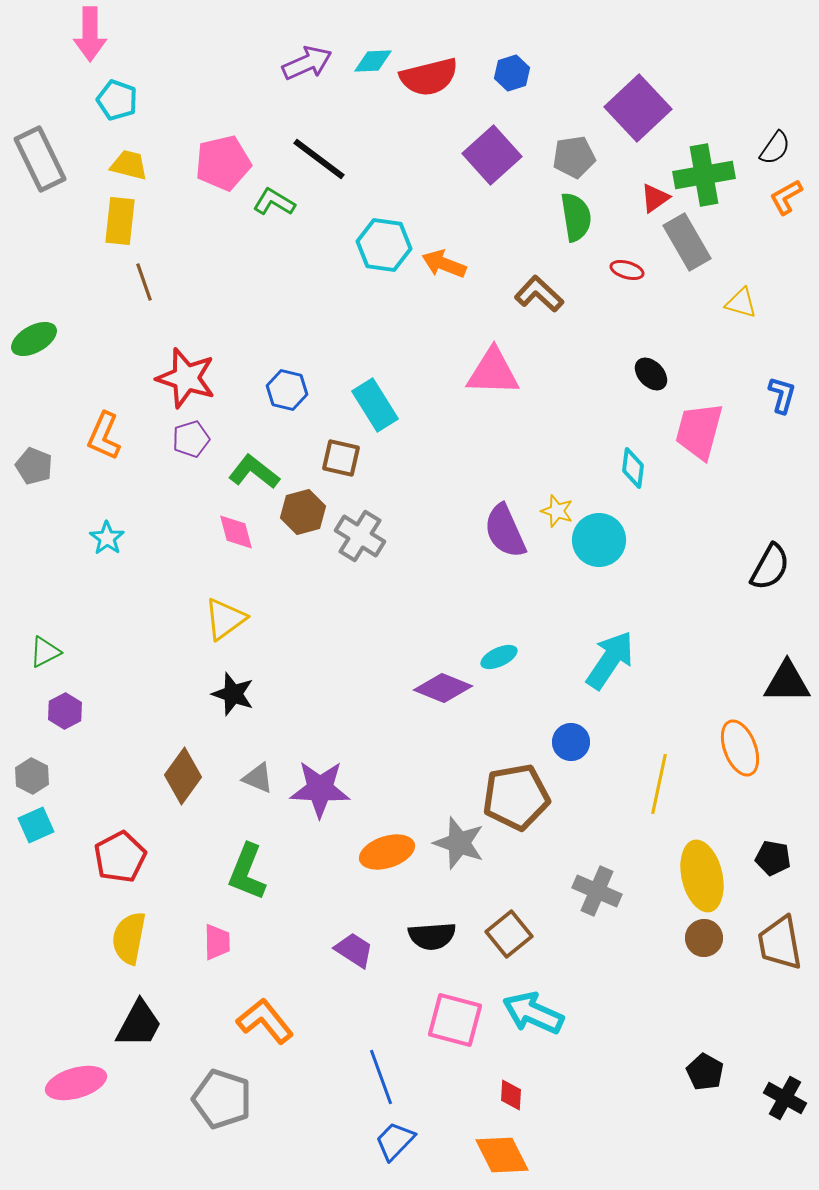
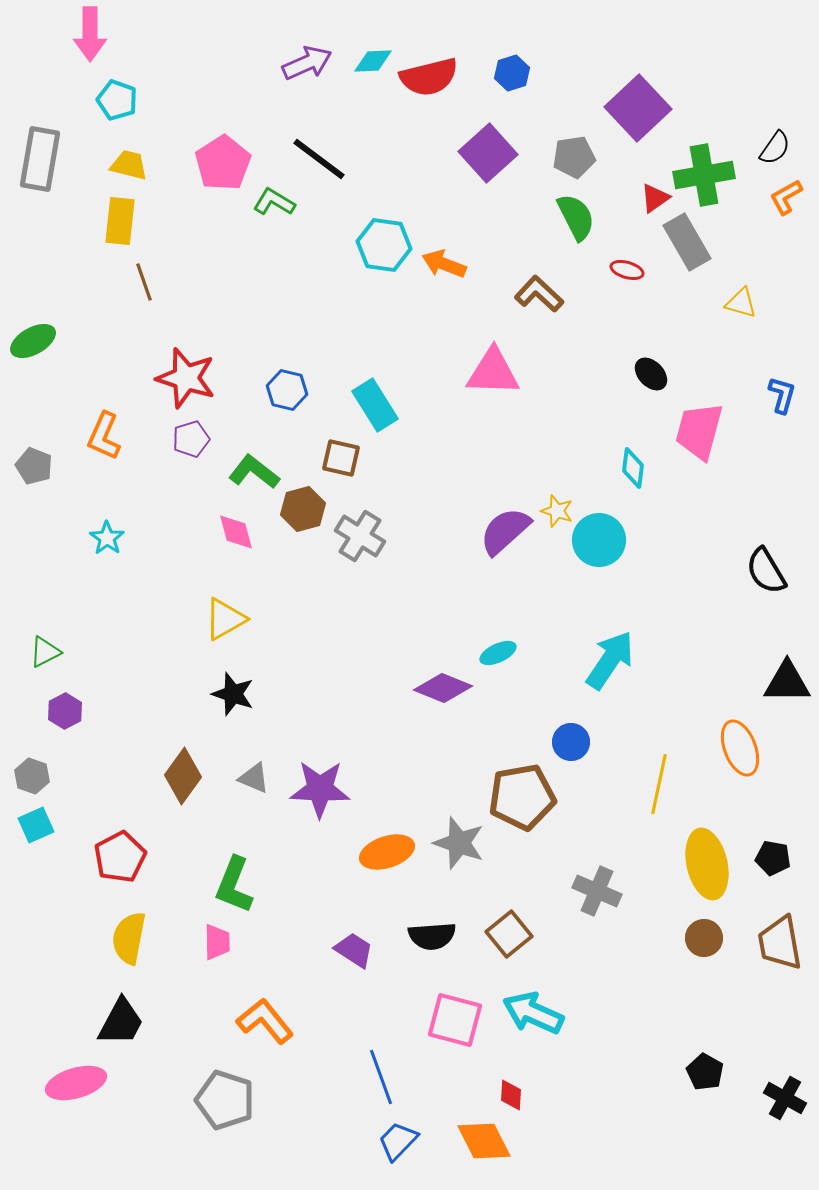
purple square at (492, 155): moved 4 px left, 2 px up
gray rectangle at (40, 159): rotated 36 degrees clockwise
pink pentagon at (223, 163): rotated 20 degrees counterclockwise
green semicircle at (576, 217): rotated 18 degrees counterclockwise
green ellipse at (34, 339): moved 1 px left, 2 px down
brown hexagon at (303, 512): moved 3 px up
purple semicircle at (505, 531): rotated 72 degrees clockwise
black semicircle at (770, 567): moved 4 px left, 4 px down; rotated 120 degrees clockwise
yellow triangle at (225, 619): rotated 6 degrees clockwise
cyan ellipse at (499, 657): moved 1 px left, 4 px up
gray hexagon at (32, 776): rotated 8 degrees counterclockwise
gray triangle at (258, 778): moved 4 px left
brown pentagon at (516, 797): moved 6 px right
green L-shape at (247, 872): moved 13 px left, 13 px down
yellow ellipse at (702, 876): moved 5 px right, 12 px up
black trapezoid at (139, 1024): moved 18 px left, 2 px up
gray pentagon at (222, 1099): moved 3 px right, 1 px down
blue trapezoid at (395, 1141): moved 3 px right
orange diamond at (502, 1155): moved 18 px left, 14 px up
